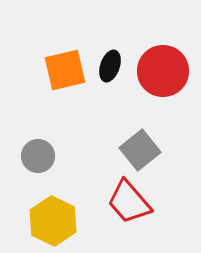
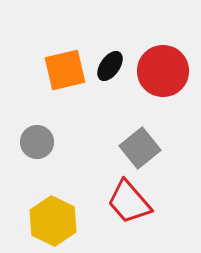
black ellipse: rotated 16 degrees clockwise
gray square: moved 2 px up
gray circle: moved 1 px left, 14 px up
